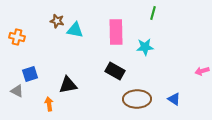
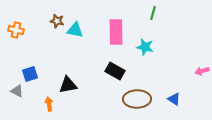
orange cross: moved 1 px left, 7 px up
cyan star: rotated 18 degrees clockwise
